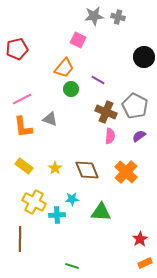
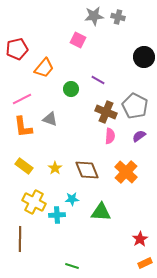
orange trapezoid: moved 20 px left
